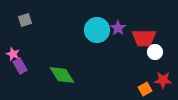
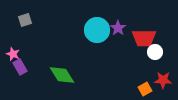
purple rectangle: moved 1 px down
